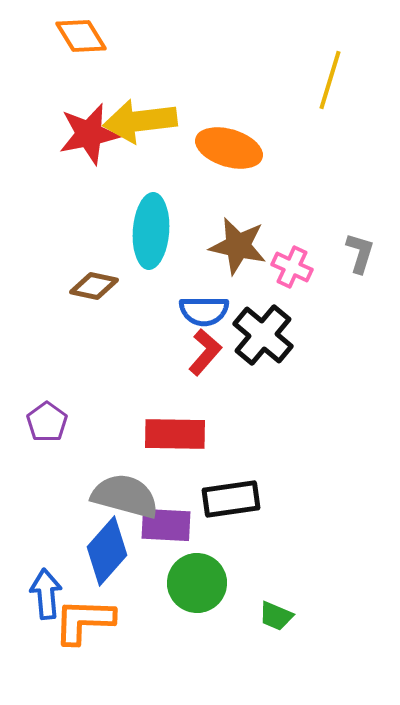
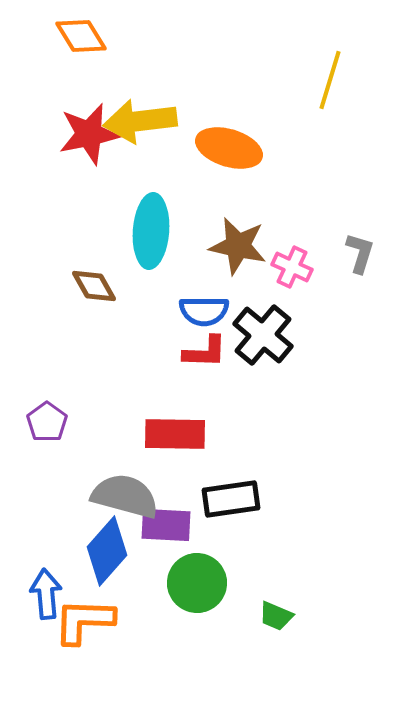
brown diamond: rotated 48 degrees clockwise
red L-shape: rotated 51 degrees clockwise
